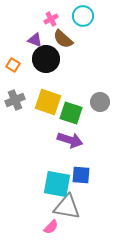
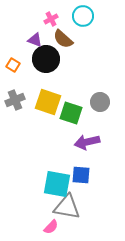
purple arrow: moved 17 px right, 2 px down; rotated 150 degrees clockwise
